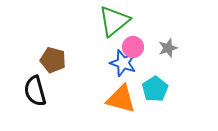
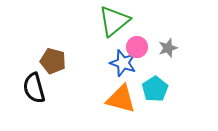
pink circle: moved 4 px right
brown pentagon: moved 1 px down
black semicircle: moved 1 px left, 3 px up
